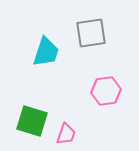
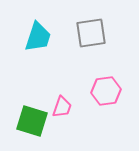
cyan trapezoid: moved 8 px left, 15 px up
pink trapezoid: moved 4 px left, 27 px up
